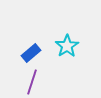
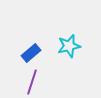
cyan star: moved 2 px right; rotated 20 degrees clockwise
